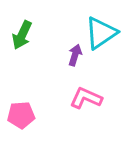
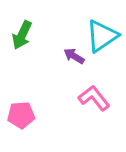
cyan triangle: moved 1 px right, 3 px down
purple arrow: moved 1 px left, 1 px down; rotated 75 degrees counterclockwise
pink L-shape: moved 8 px right; rotated 28 degrees clockwise
